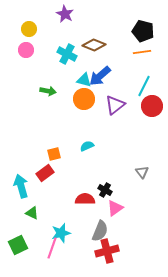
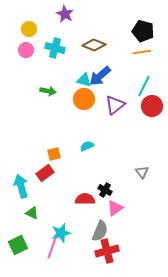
cyan cross: moved 12 px left, 6 px up; rotated 12 degrees counterclockwise
